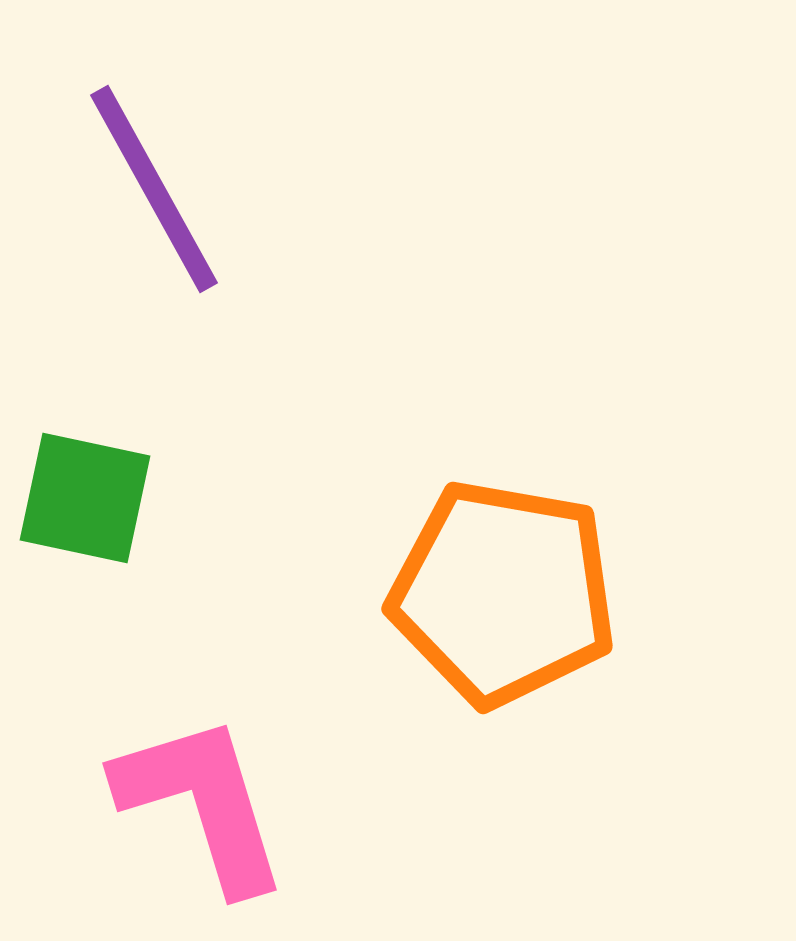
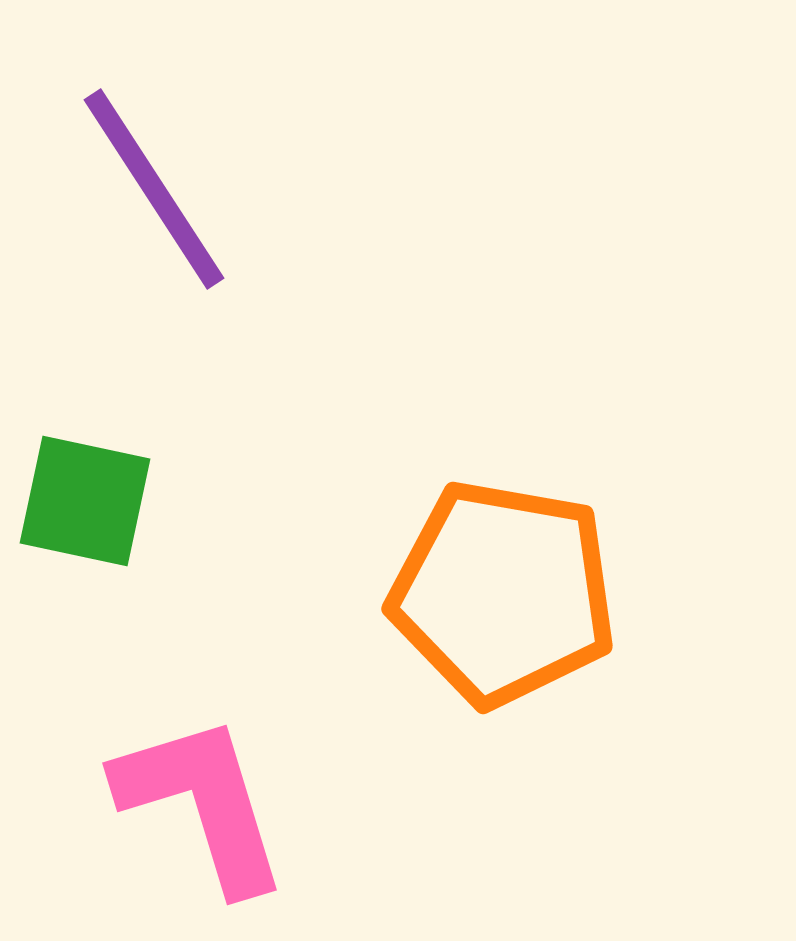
purple line: rotated 4 degrees counterclockwise
green square: moved 3 px down
